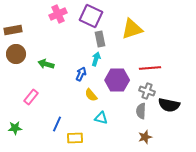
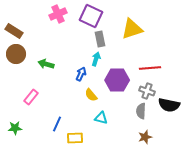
brown rectangle: moved 1 px right, 1 px down; rotated 42 degrees clockwise
